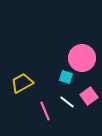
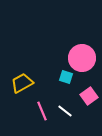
white line: moved 2 px left, 9 px down
pink line: moved 3 px left
